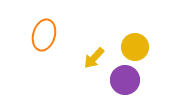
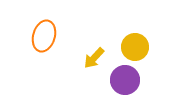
orange ellipse: moved 1 px down
